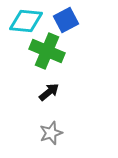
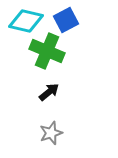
cyan diamond: rotated 8 degrees clockwise
